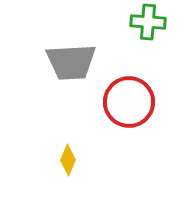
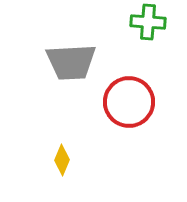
yellow diamond: moved 6 px left
